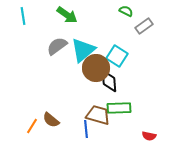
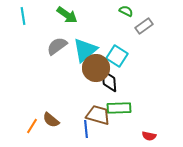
cyan triangle: moved 2 px right
